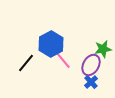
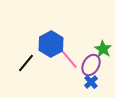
green star: rotated 30 degrees counterclockwise
pink line: moved 7 px right
